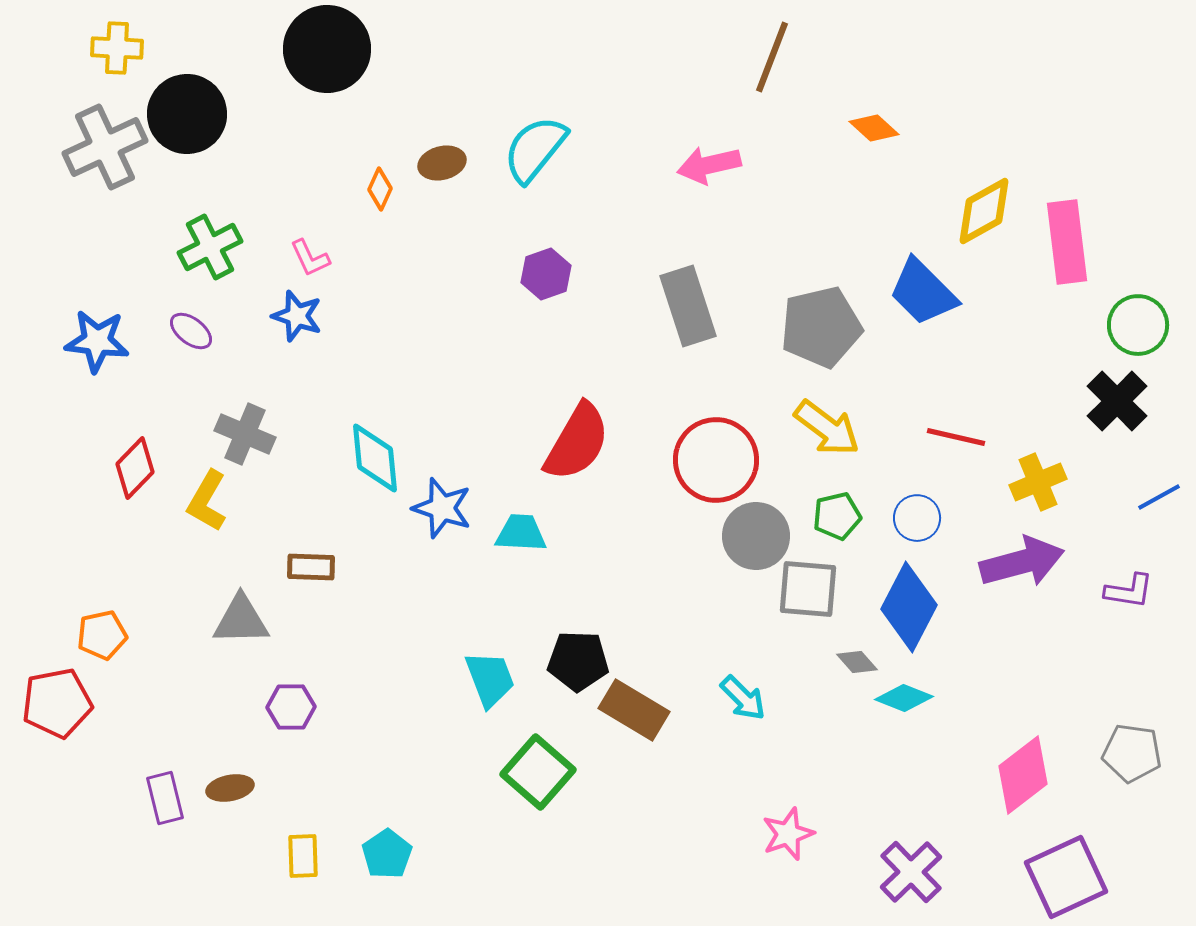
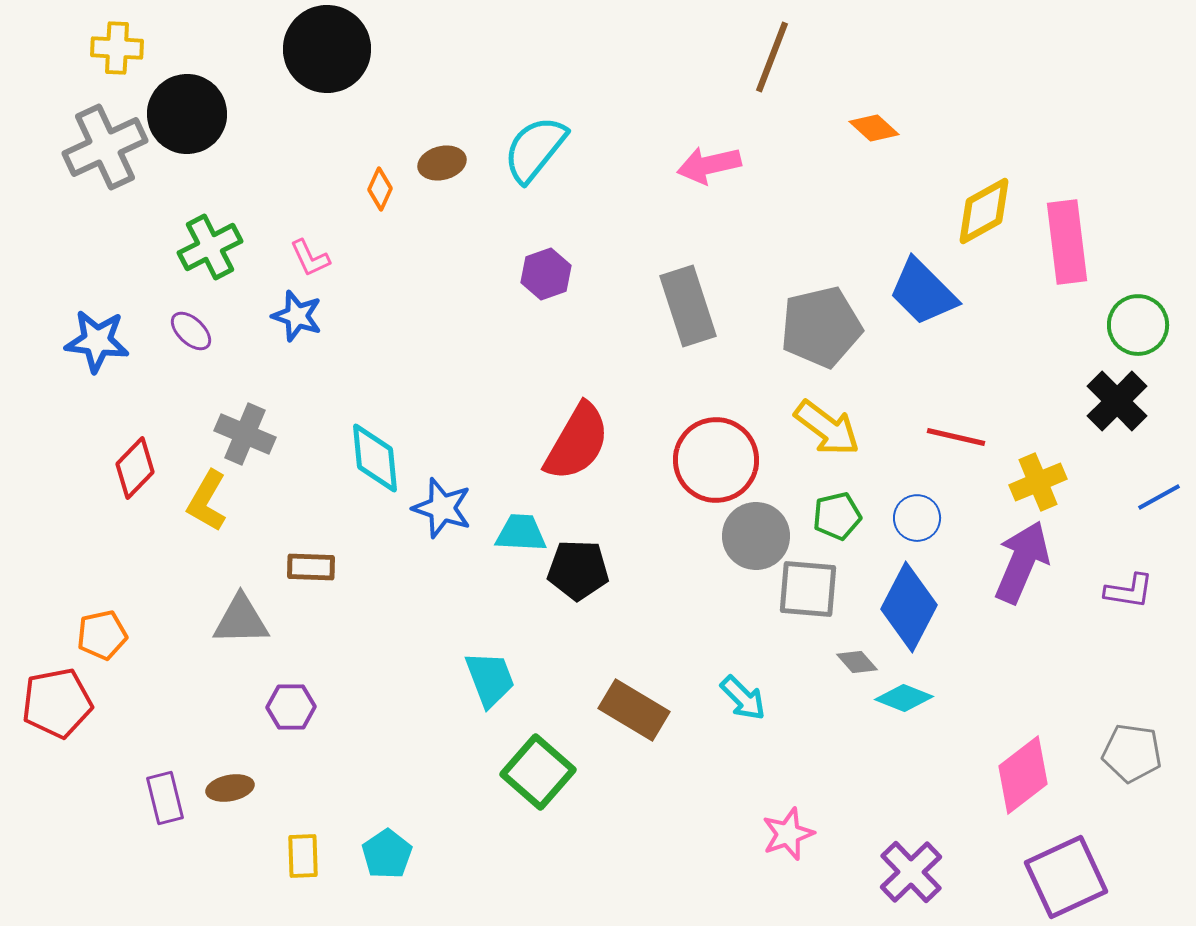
purple ellipse at (191, 331): rotated 6 degrees clockwise
purple arrow at (1022, 562): rotated 52 degrees counterclockwise
black pentagon at (578, 661): moved 91 px up
